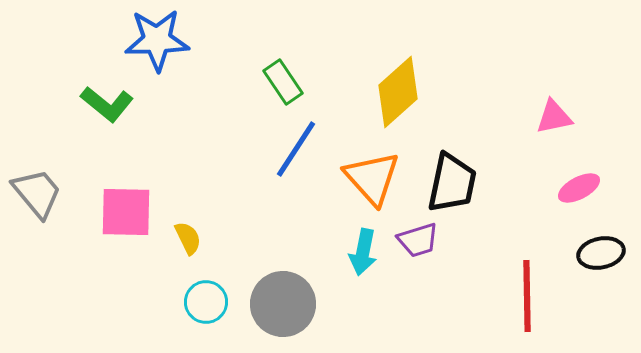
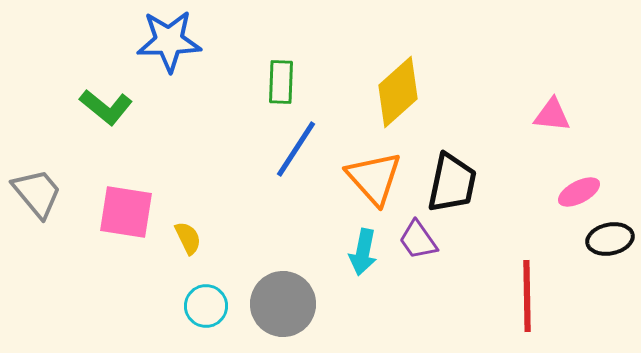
blue star: moved 12 px right, 1 px down
green rectangle: moved 2 px left; rotated 36 degrees clockwise
green L-shape: moved 1 px left, 3 px down
pink triangle: moved 2 px left, 2 px up; rotated 18 degrees clockwise
orange triangle: moved 2 px right
pink ellipse: moved 4 px down
pink square: rotated 8 degrees clockwise
purple trapezoid: rotated 72 degrees clockwise
black ellipse: moved 9 px right, 14 px up
cyan circle: moved 4 px down
